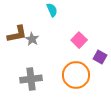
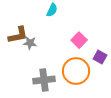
cyan semicircle: rotated 48 degrees clockwise
brown L-shape: moved 1 px right, 1 px down
gray star: moved 2 px left, 4 px down; rotated 24 degrees counterclockwise
orange circle: moved 4 px up
gray cross: moved 13 px right, 1 px down
